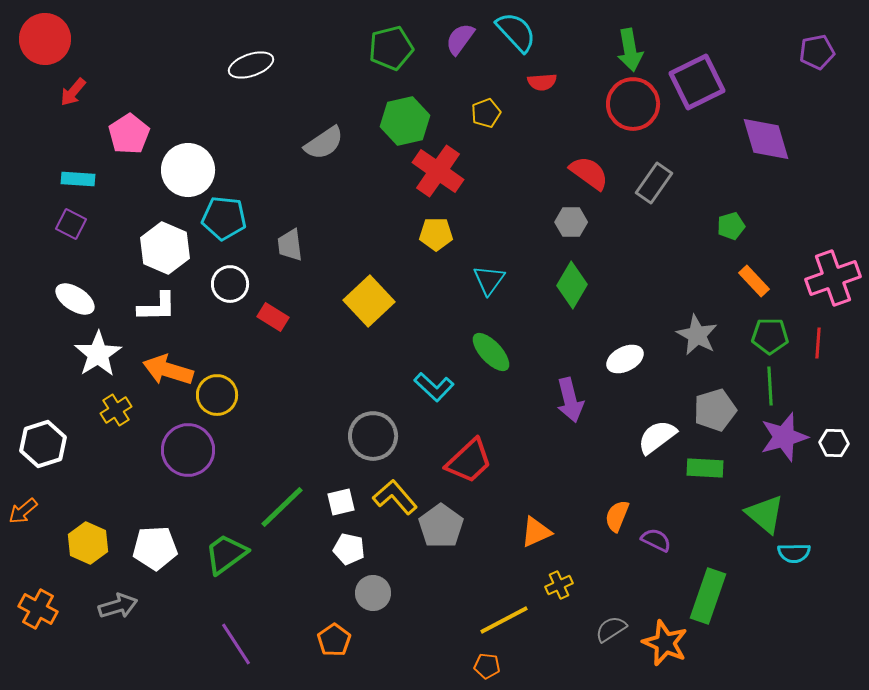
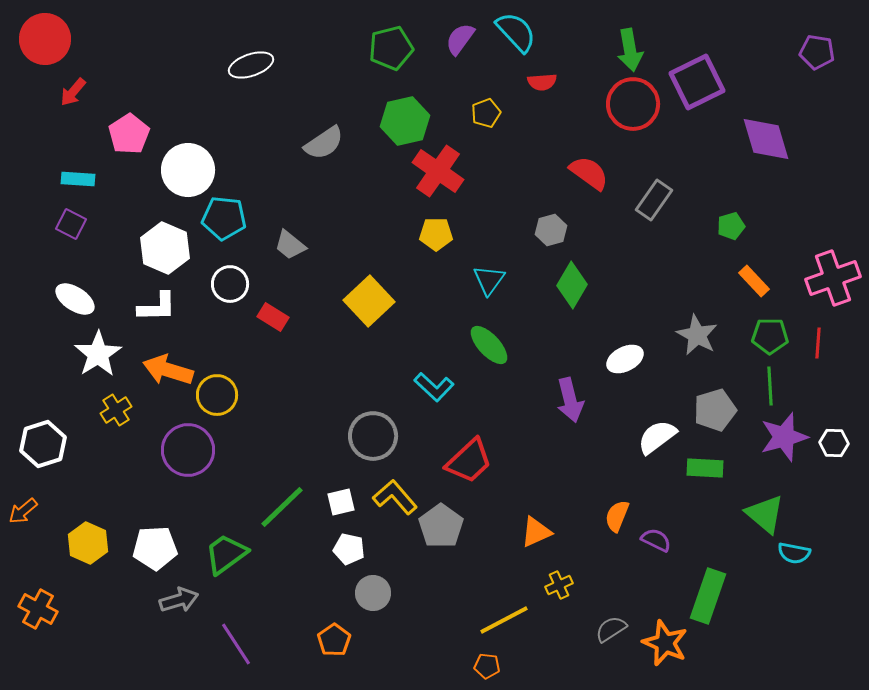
purple pentagon at (817, 52): rotated 20 degrees clockwise
gray rectangle at (654, 183): moved 17 px down
gray hexagon at (571, 222): moved 20 px left, 8 px down; rotated 16 degrees counterclockwise
gray trapezoid at (290, 245): rotated 44 degrees counterclockwise
green ellipse at (491, 352): moved 2 px left, 7 px up
cyan semicircle at (794, 553): rotated 12 degrees clockwise
gray arrow at (118, 606): moved 61 px right, 6 px up
